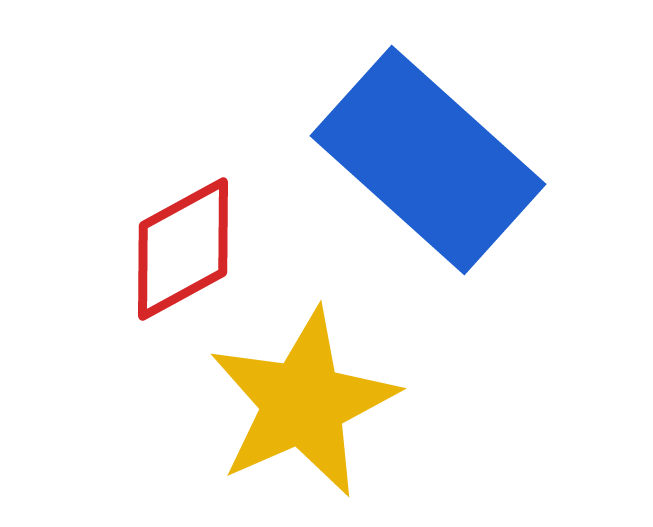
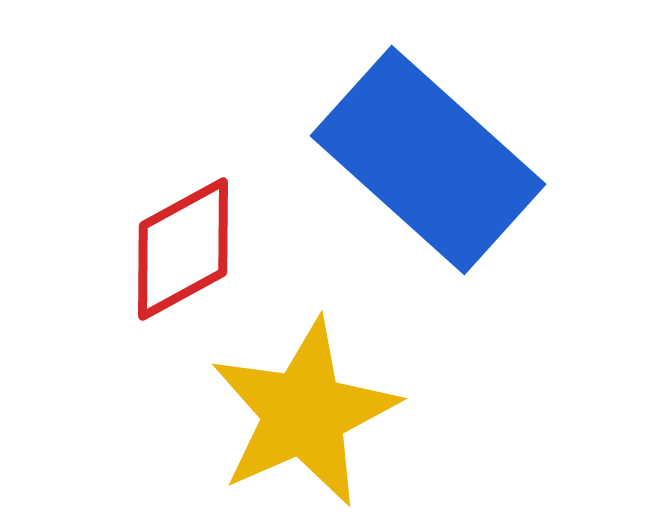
yellow star: moved 1 px right, 10 px down
